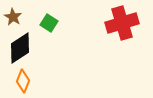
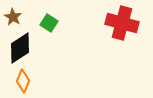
red cross: rotated 32 degrees clockwise
